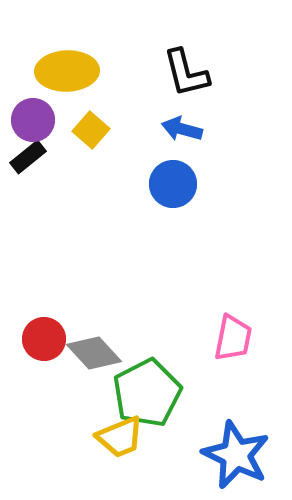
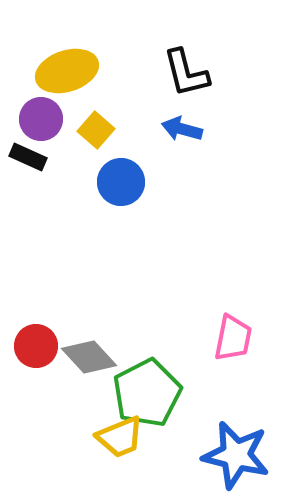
yellow ellipse: rotated 16 degrees counterclockwise
purple circle: moved 8 px right, 1 px up
yellow square: moved 5 px right
black rectangle: rotated 63 degrees clockwise
blue circle: moved 52 px left, 2 px up
red circle: moved 8 px left, 7 px down
gray diamond: moved 5 px left, 4 px down
blue star: rotated 12 degrees counterclockwise
